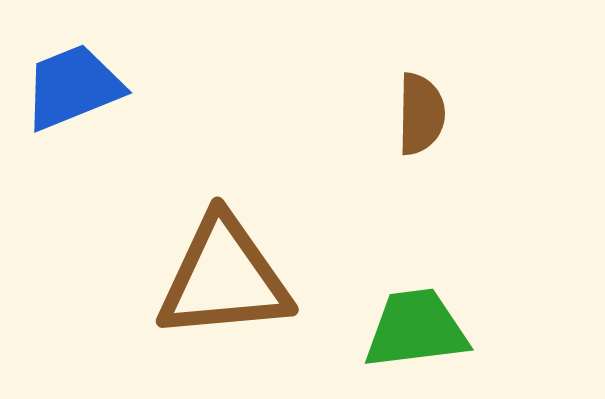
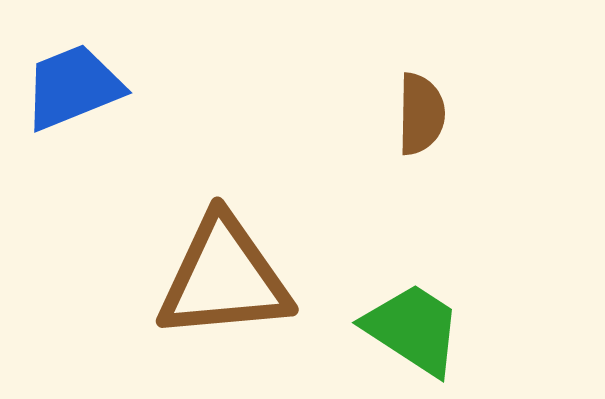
green trapezoid: moved 3 px left; rotated 40 degrees clockwise
